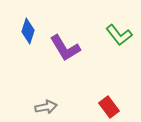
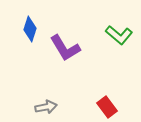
blue diamond: moved 2 px right, 2 px up
green L-shape: rotated 12 degrees counterclockwise
red rectangle: moved 2 px left
